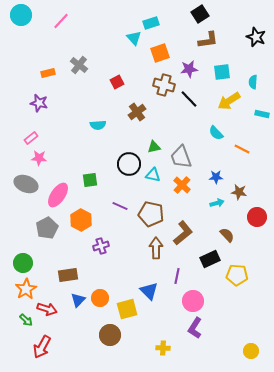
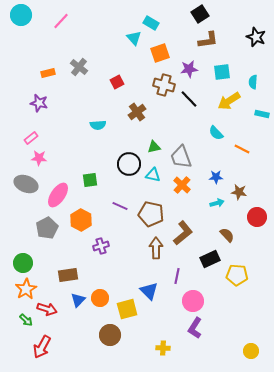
cyan rectangle at (151, 23): rotated 49 degrees clockwise
gray cross at (79, 65): moved 2 px down
